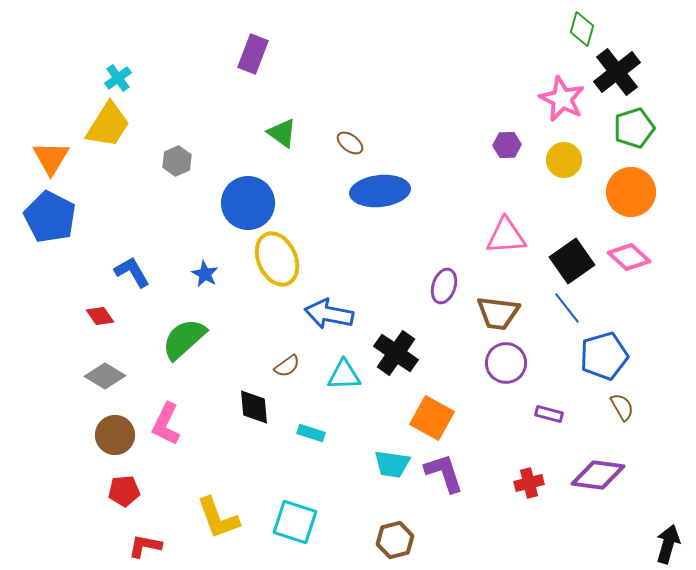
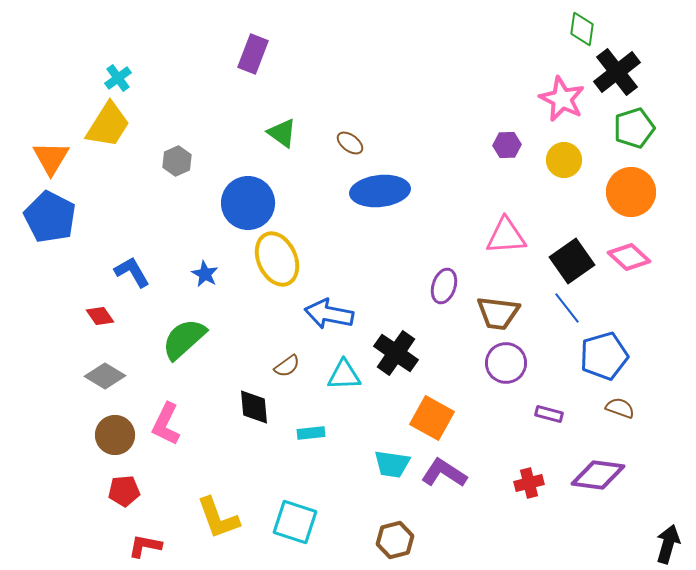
green diamond at (582, 29): rotated 8 degrees counterclockwise
brown semicircle at (622, 407): moved 2 px left, 1 px down; rotated 40 degrees counterclockwise
cyan rectangle at (311, 433): rotated 24 degrees counterclockwise
purple L-shape at (444, 473): rotated 39 degrees counterclockwise
